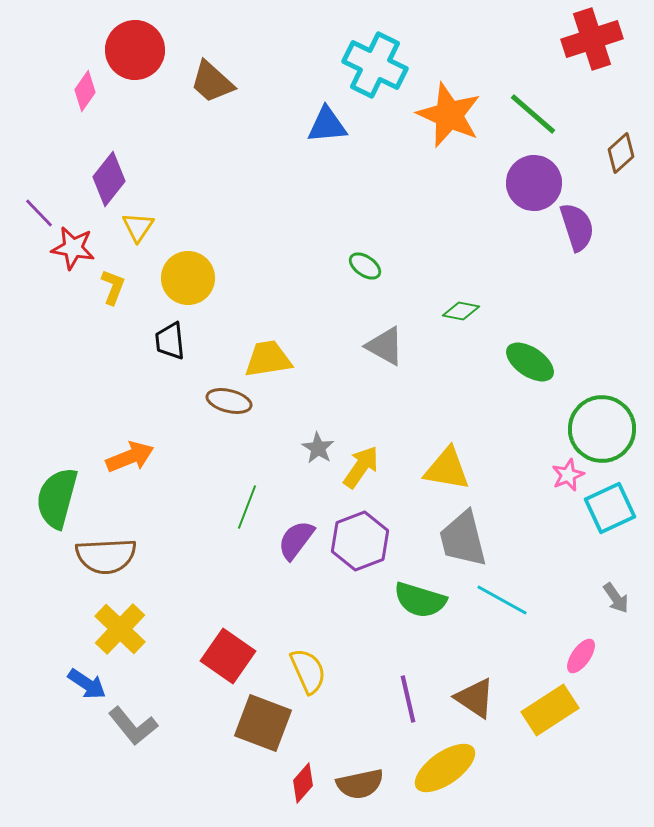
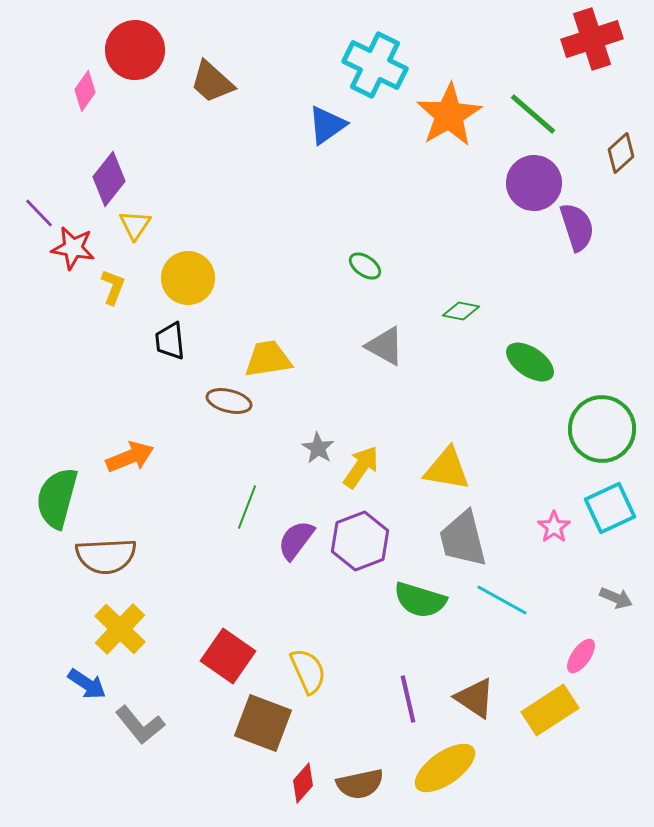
orange star at (449, 115): rotated 18 degrees clockwise
blue triangle at (327, 125): rotated 30 degrees counterclockwise
yellow triangle at (138, 227): moved 3 px left, 2 px up
pink star at (568, 475): moved 14 px left, 52 px down; rotated 12 degrees counterclockwise
gray arrow at (616, 598): rotated 32 degrees counterclockwise
gray L-shape at (133, 726): moved 7 px right, 1 px up
